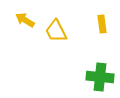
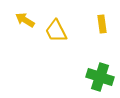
green cross: rotated 12 degrees clockwise
